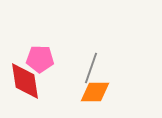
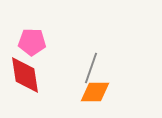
pink pentagon: moved 8 px left, 17 px up
red diamond: moved 6 px up
